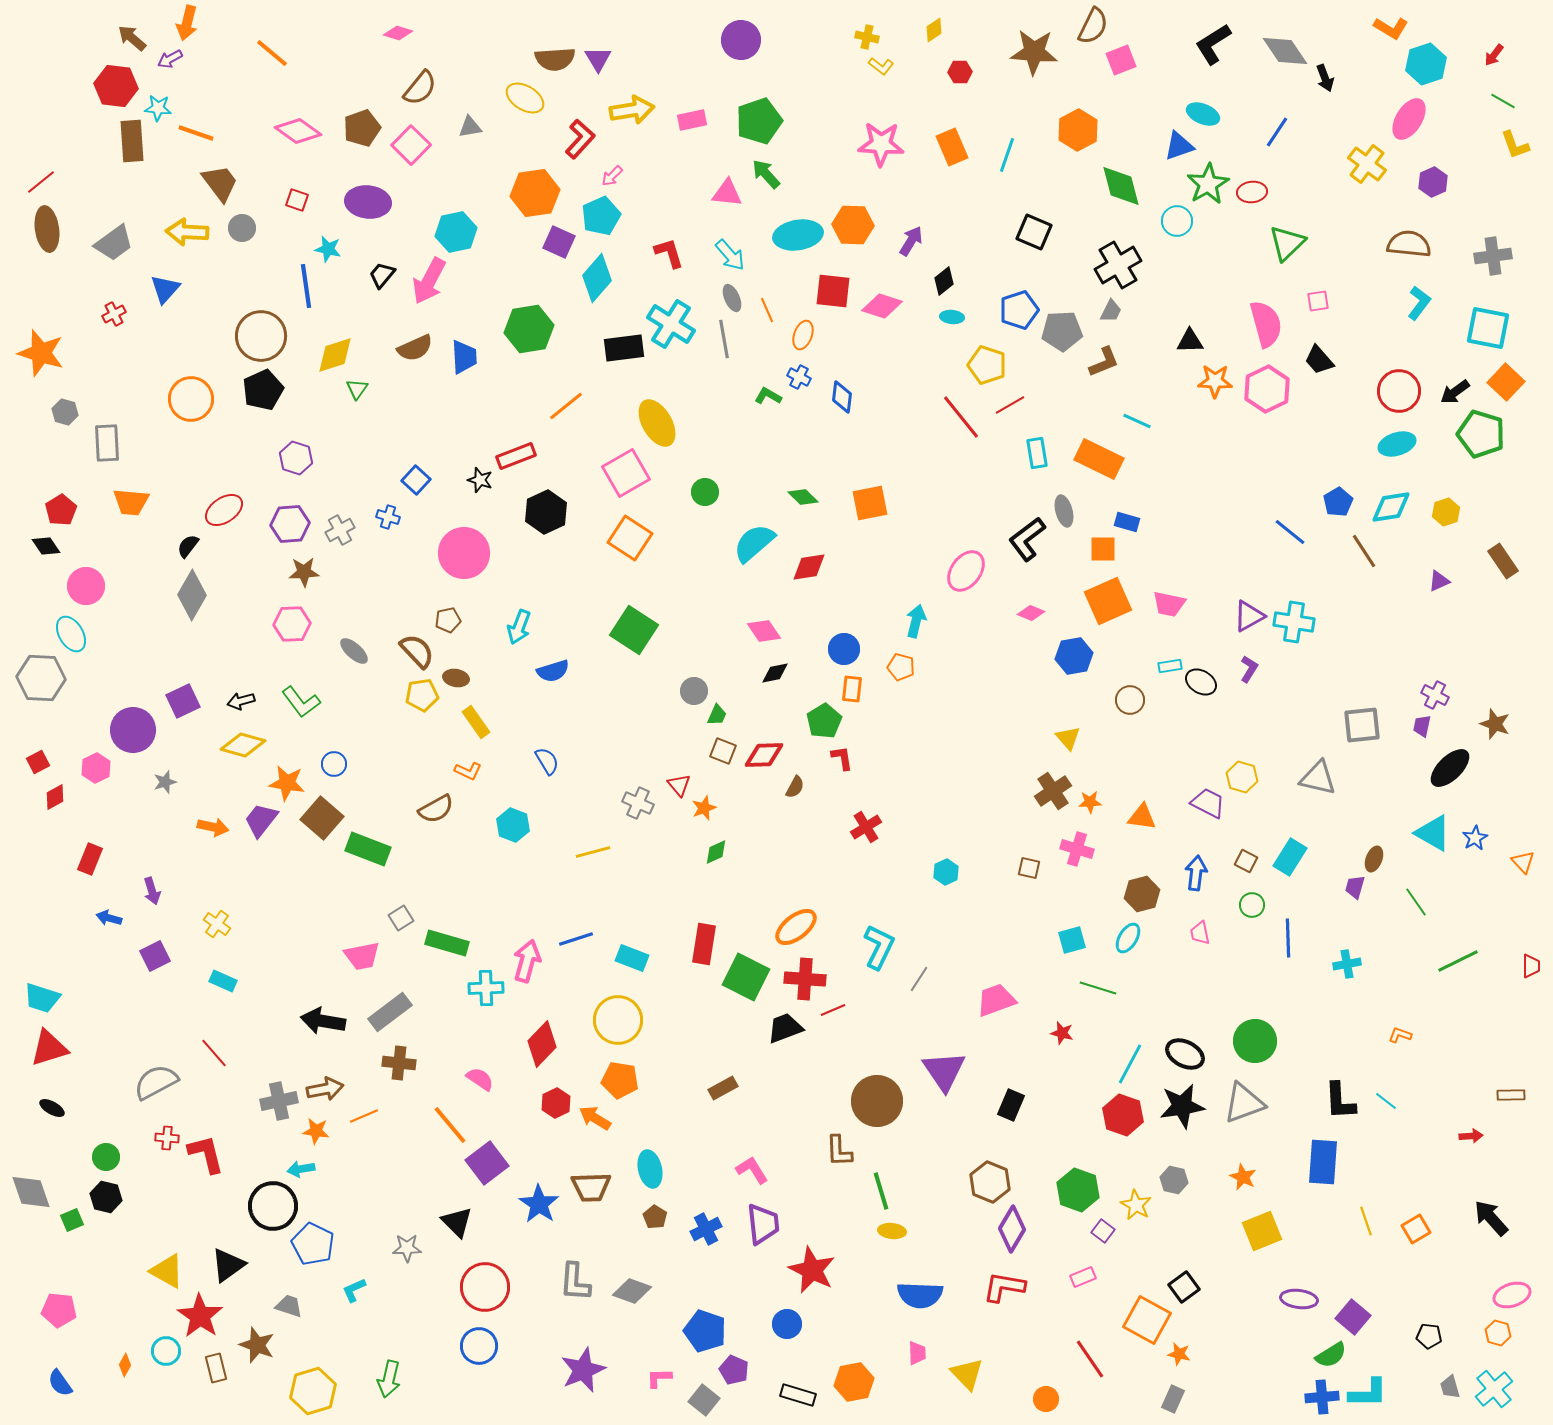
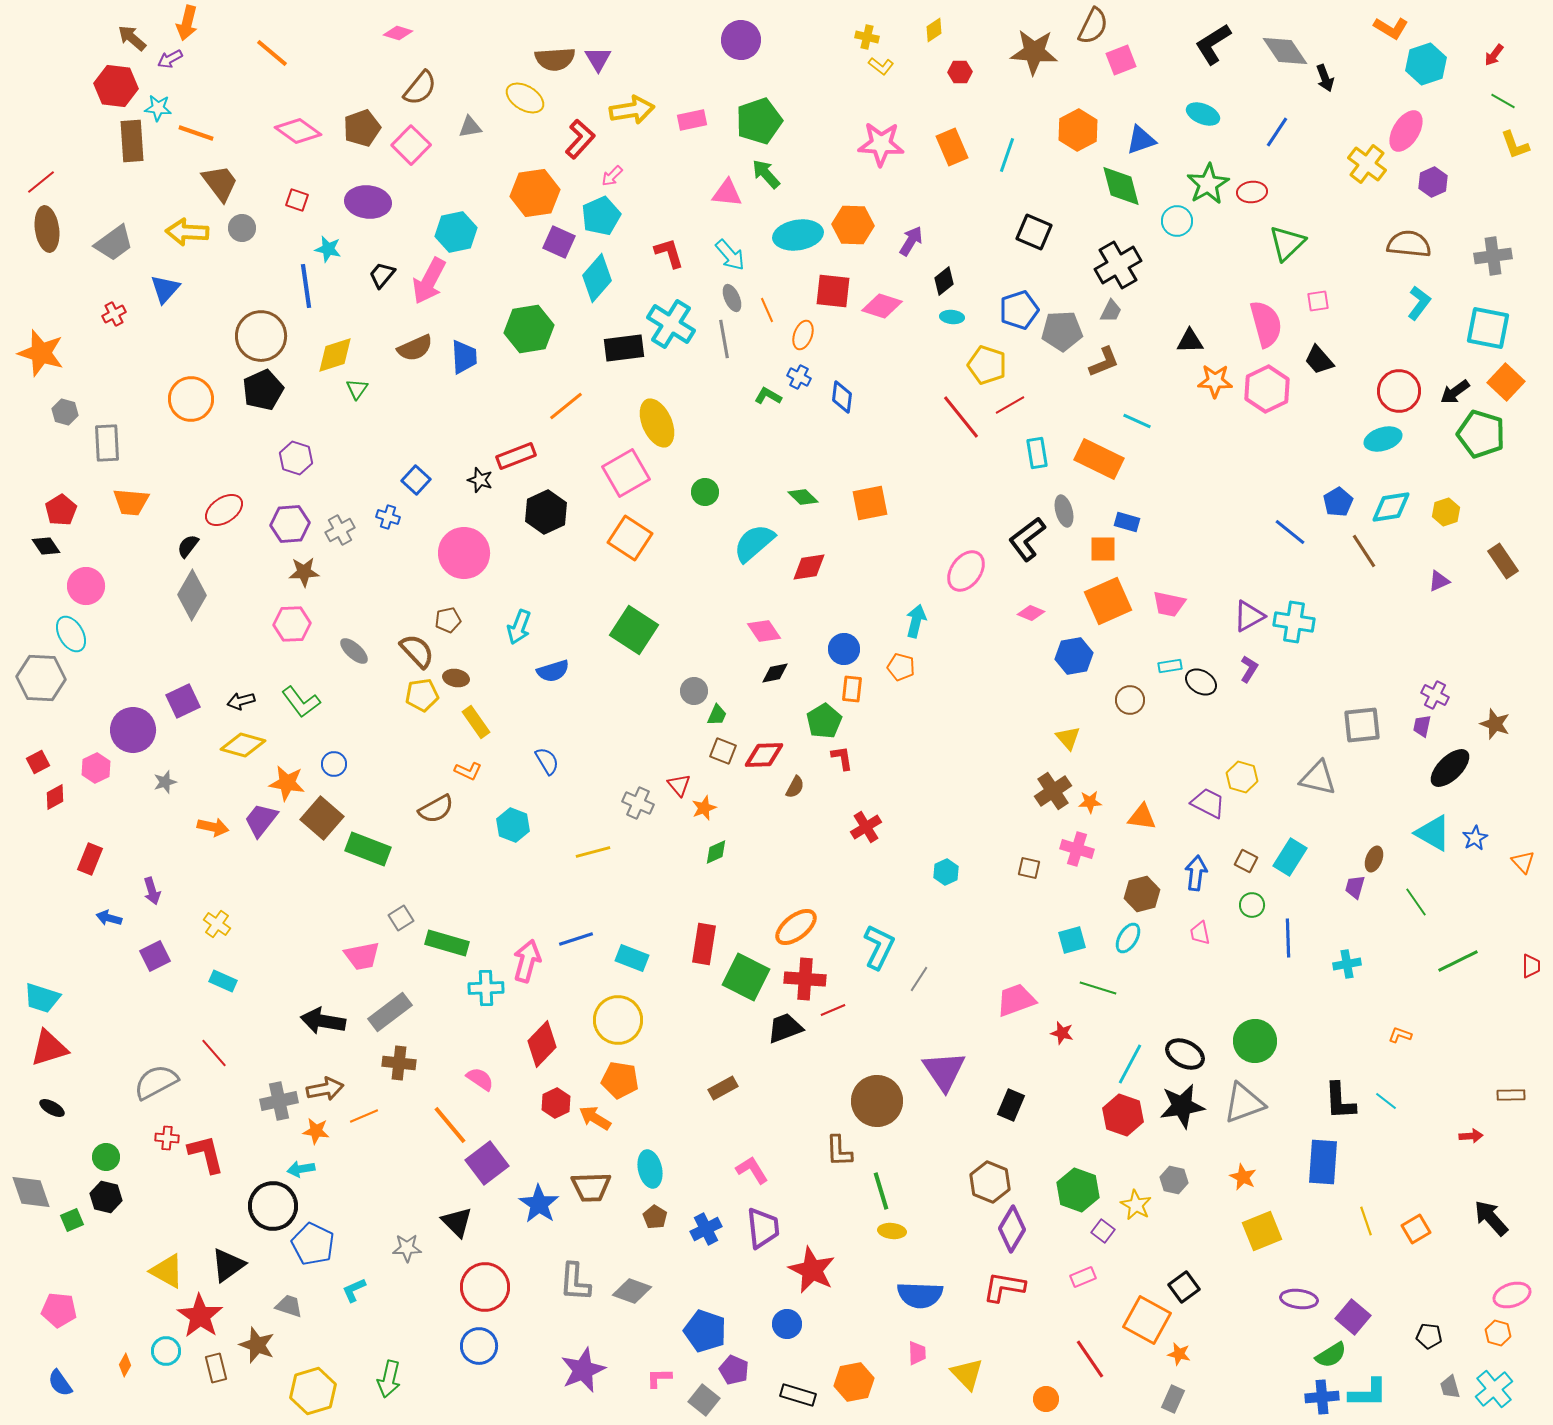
pink ellipse at (1409, 119): moved 3 px left, 12 px down
blue triangle at (1179, 146): moved 38 px left, 6 px up
yellow ellipse at (657, 423): rotated 6 degrees clockwise
cyan ellipse at (1397, 444): moved 14 px left, 5 px up
pink trapezoid at (996, 1000): moved 20 px right
purple trapezoid at (763, 1224): moved 4 px down
